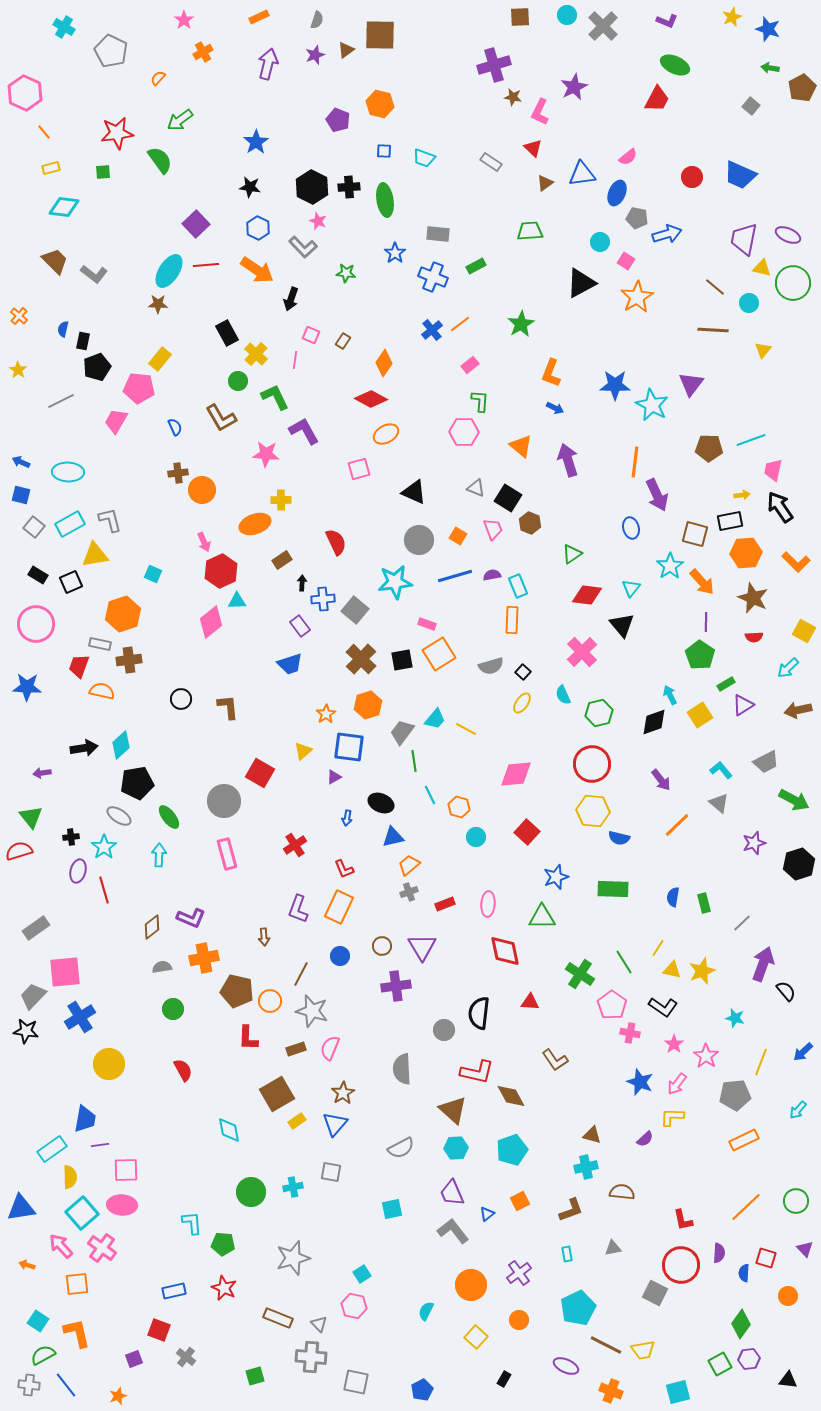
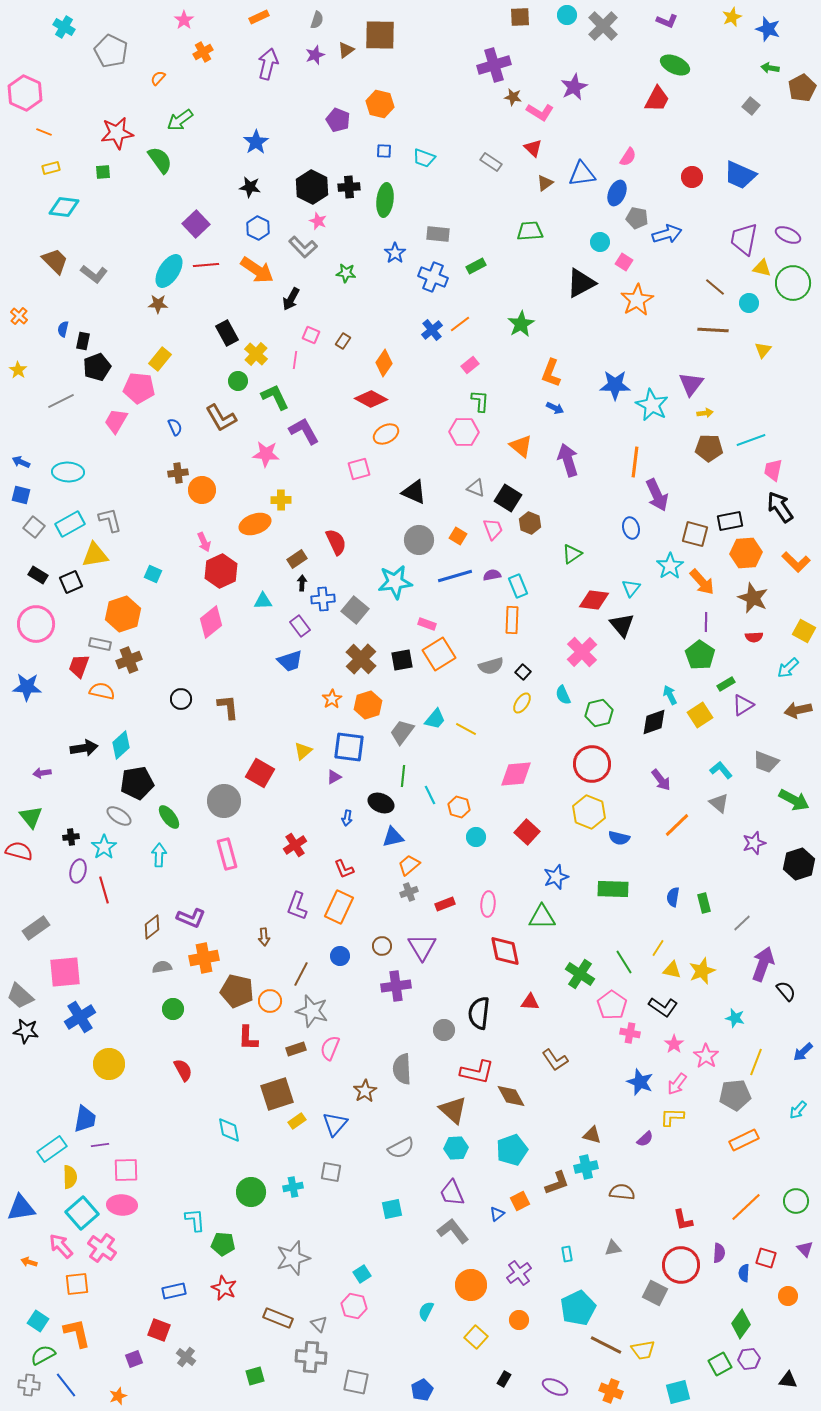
pink L-shape at (540, 112): rotated 84 degrees counterclockwise
orange line at (44, 132): rotated 28 degrees counterclockwise
pink semicircle at (628, 157): rotated 18 degrees counterclockwise
green ellipse at (385, 200): rotated 16 degrees clockwise
pink square at (626, 261): moved 2 px left, 1 px down
orange star at (637, 297): moved 3 px down
black arrow at (291, 299): rotated 10 degrees clockwise
yellow arrow at (742, 495): moved 37 px left, 82 px up
brown rectangle at (282, 560): moved 15 px right, 1 px up
red diamond at (587, 595): moved 7 px right, 5 px down
cyan triangle at (237, 601): moved 26 px right
brown cross at (129, 660): rotated 15 degrees counterclockwise
blue trapezoid at (290, 664): moved 3 px up
orange star at (326, 714): moved 6 px right, 15 px up
green line at (414, 761): moved 11 px left, 15 px down; rotated 15 degrees clockwise
gray trapezoid at (766, 762): rotated 48 degrees clockwise
yellow hexagon at (593, 811): moved 4 px left, 1 px down; rotated 16 degrees clockwise
red semicircle at (19, 851): rotated 32 degrees clockwise
purple L-shape at (298, 909): moved 1 px left, 3 px up
gray trapezoid at (33, 996): moved 13 px left; rotated 92 degrees counterclockwise
yellow line at (761, 1062): moved 5 px left
brown star at (343, 1093): moved 22 px right, 2 px up
brown square at (277, 1094): rotated 12 degrees clockwise
brown L-shape at (571, 1210): moved 14 px left, 27 px up
blue triangle at (487, 1214): moved 10 px right
cyan L-shape at (192, 1223): moved 3 px right, 3 px up
orange arrow at (27, 1265): moved 2 px right, 3 px up
purple ellipse at (566, 1366): moved 11 px left, 21 px down
